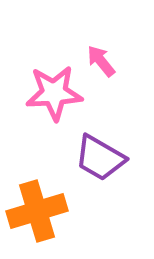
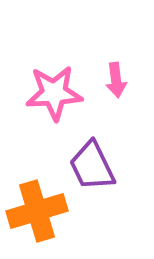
pink arrow: moved 15 px right, 19 px down; rotated 148 degrees counterclockwise
purple trapezoid: moved 8 px left, 8 px down; rotated 34 degrees clockwise
